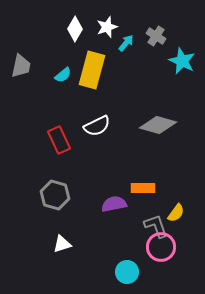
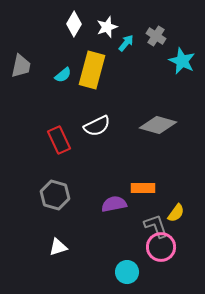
white diamond: moved 1 px left, 5 px up
white triangle: moved 4 px left, 3 px down
